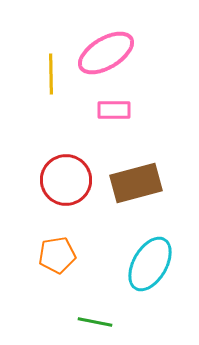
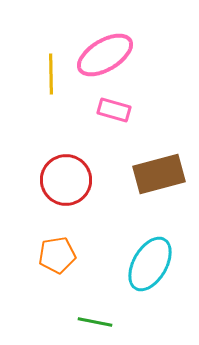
pink ellipse: moved 1 px left, 2 px down
pink rectangle: rotated 16 degrees clockwise
brown rectangle: moved 23 px right, 9 px up
